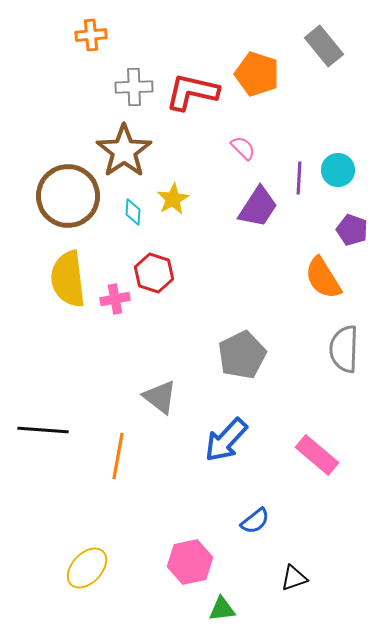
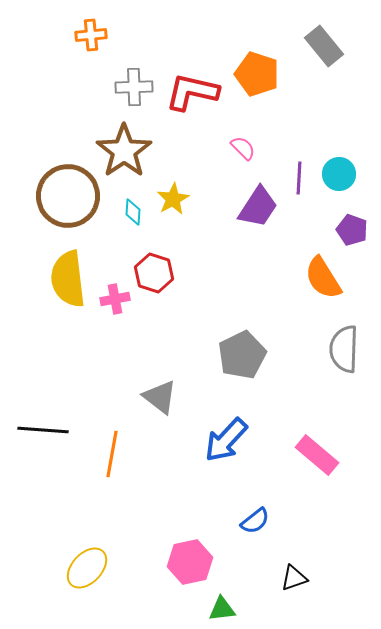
cyan circle: moved 1 px right, 4 px down
orange line: moved 6 px left, 2 px up
